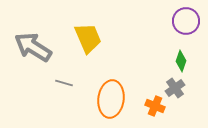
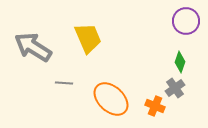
green diamond: moved 1 px left, 1 px down
gray line: rotated 12 degrees counterclockwise
orange ellipse: rotated 54 degrees counterclockwise
